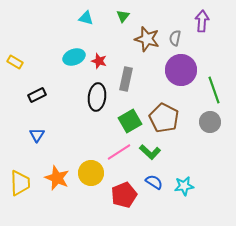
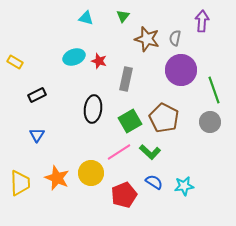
black ellipse: moved 4 px left, 12 px down
